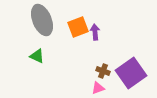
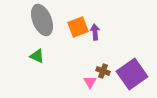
purple square: moved 1 px right, 1 px down
pink triangle: moved 8 px left, 6 px up; rotated 40 degrees counterclockwise
